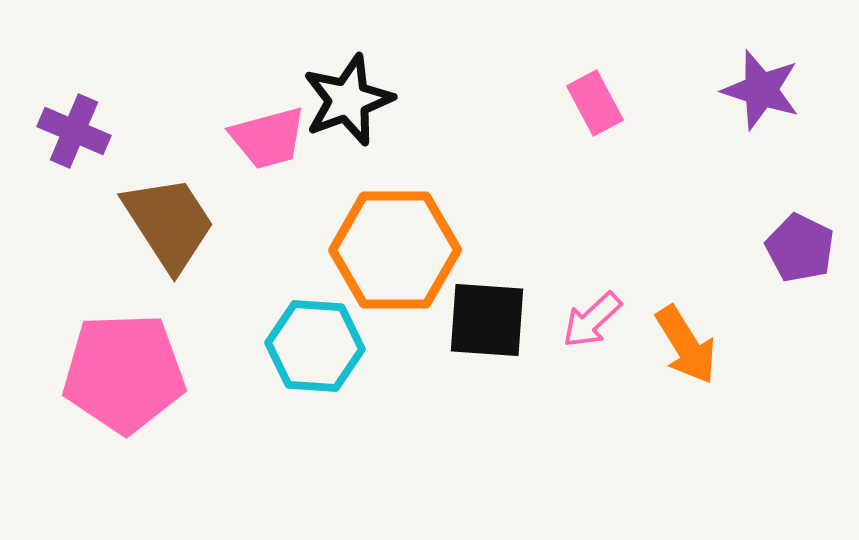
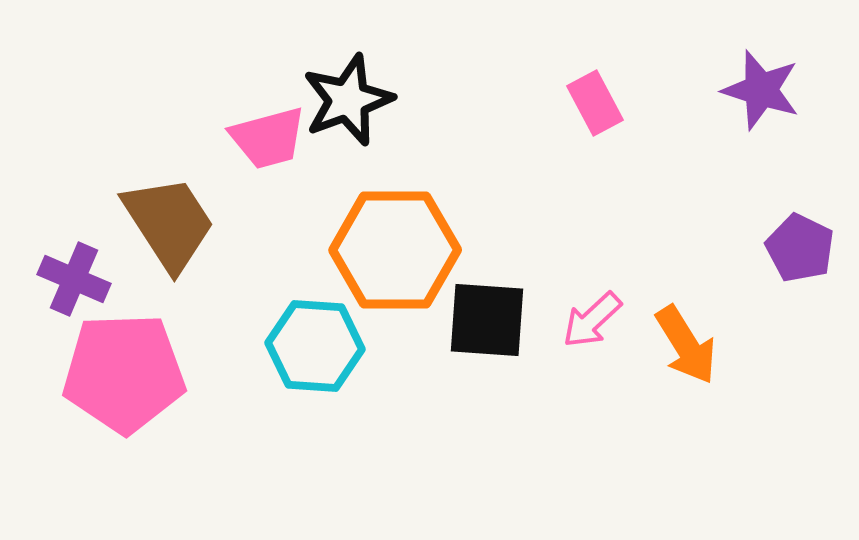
purple cross: moved 148 px down
